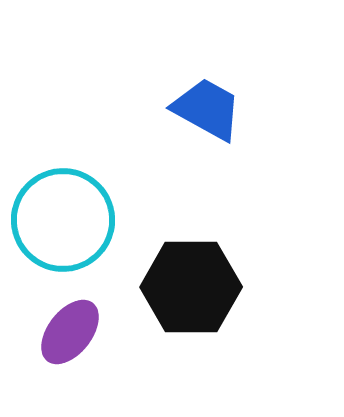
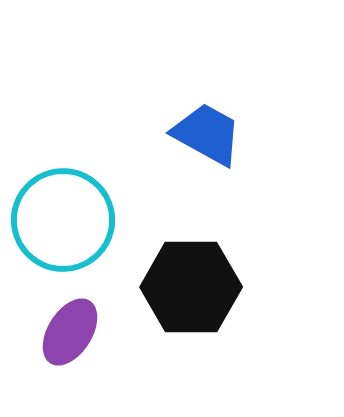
blue trapezoid: moved 25 px down
purple ellipse: rotated 6 degrees counterclockwise
